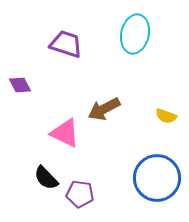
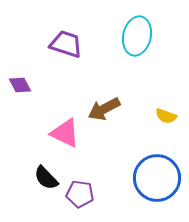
cyan ellipse: moved 2 px right, 2 px down
